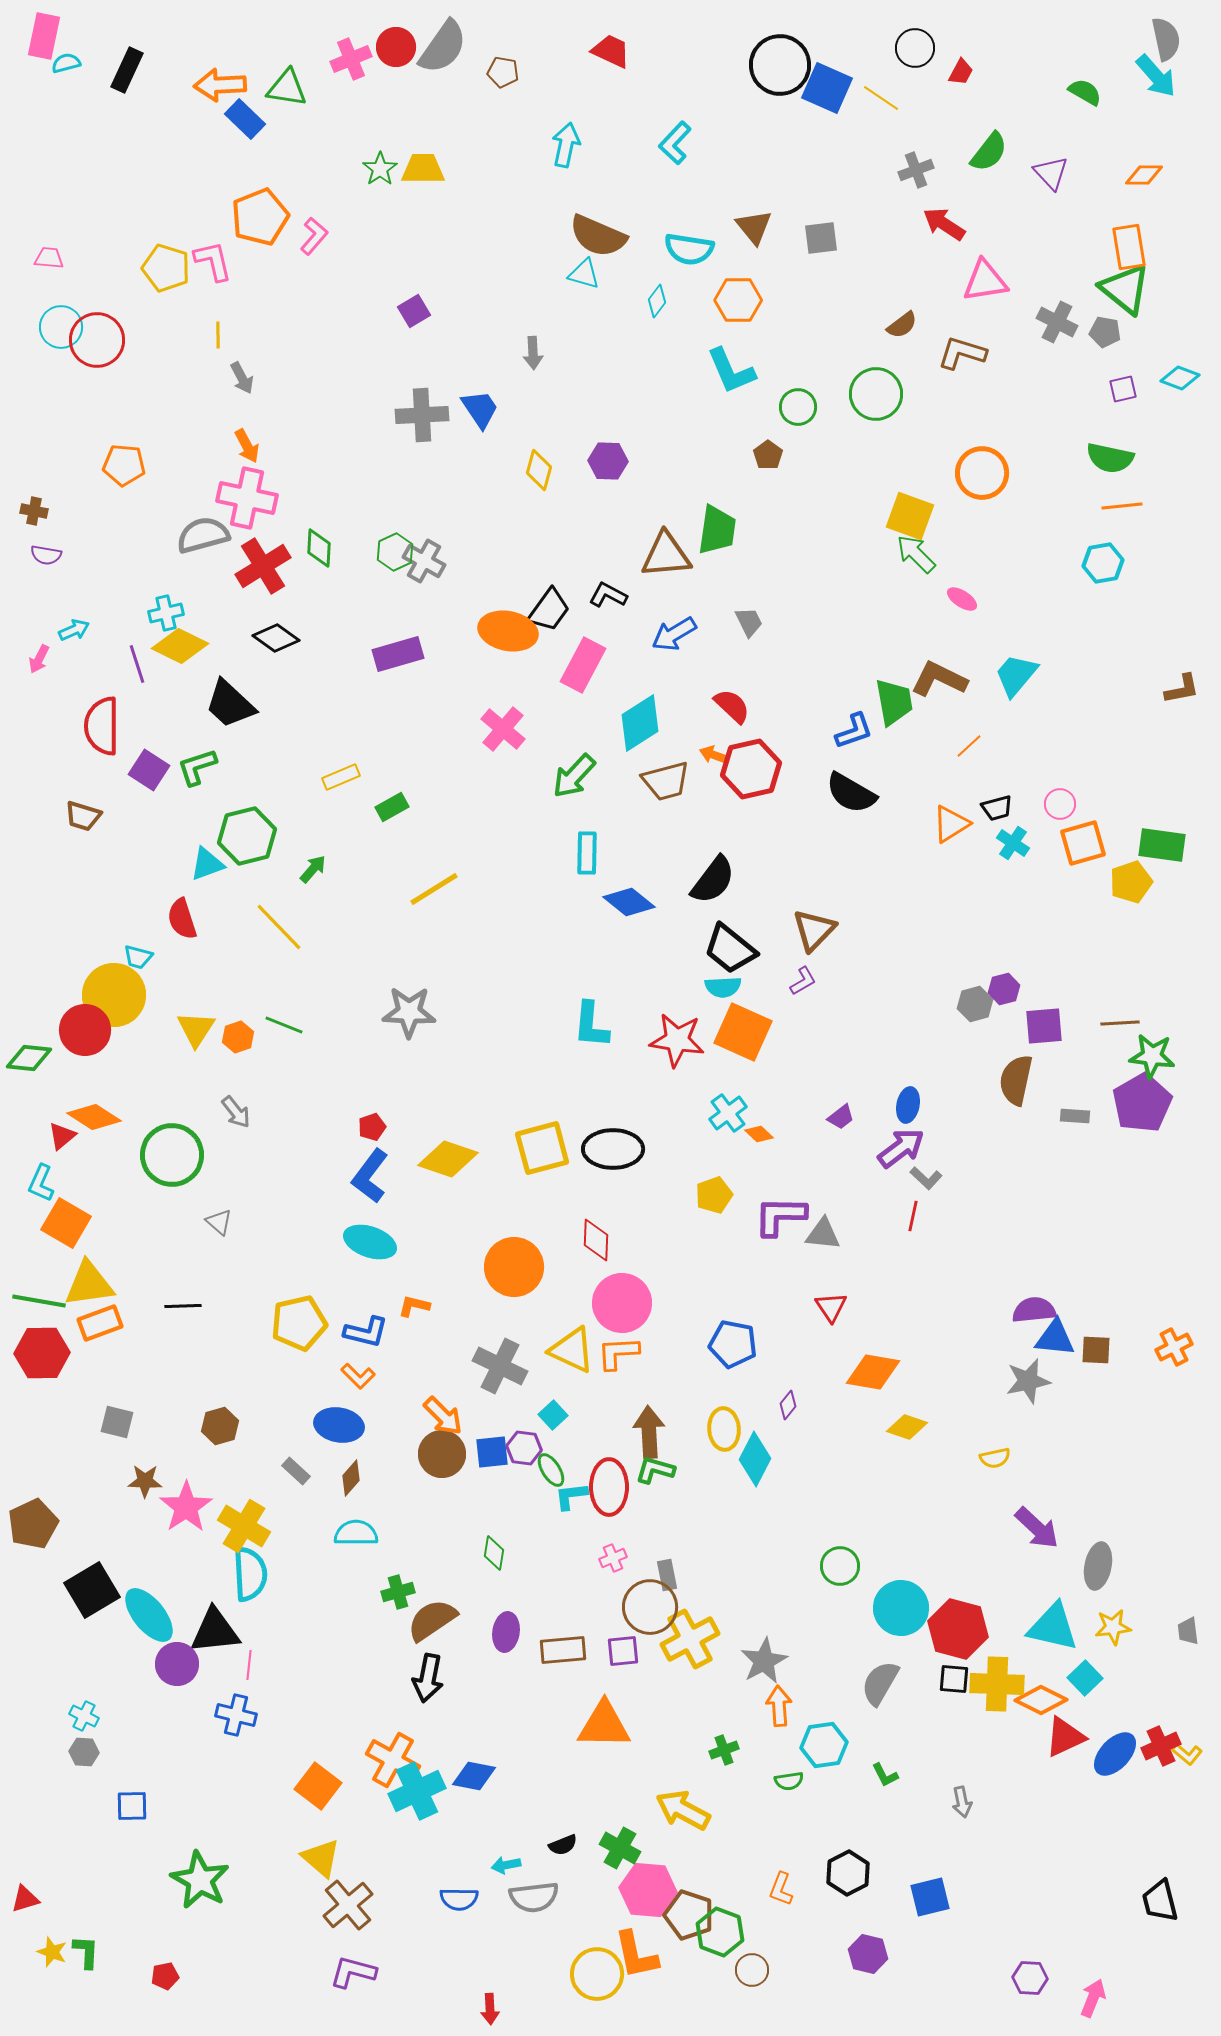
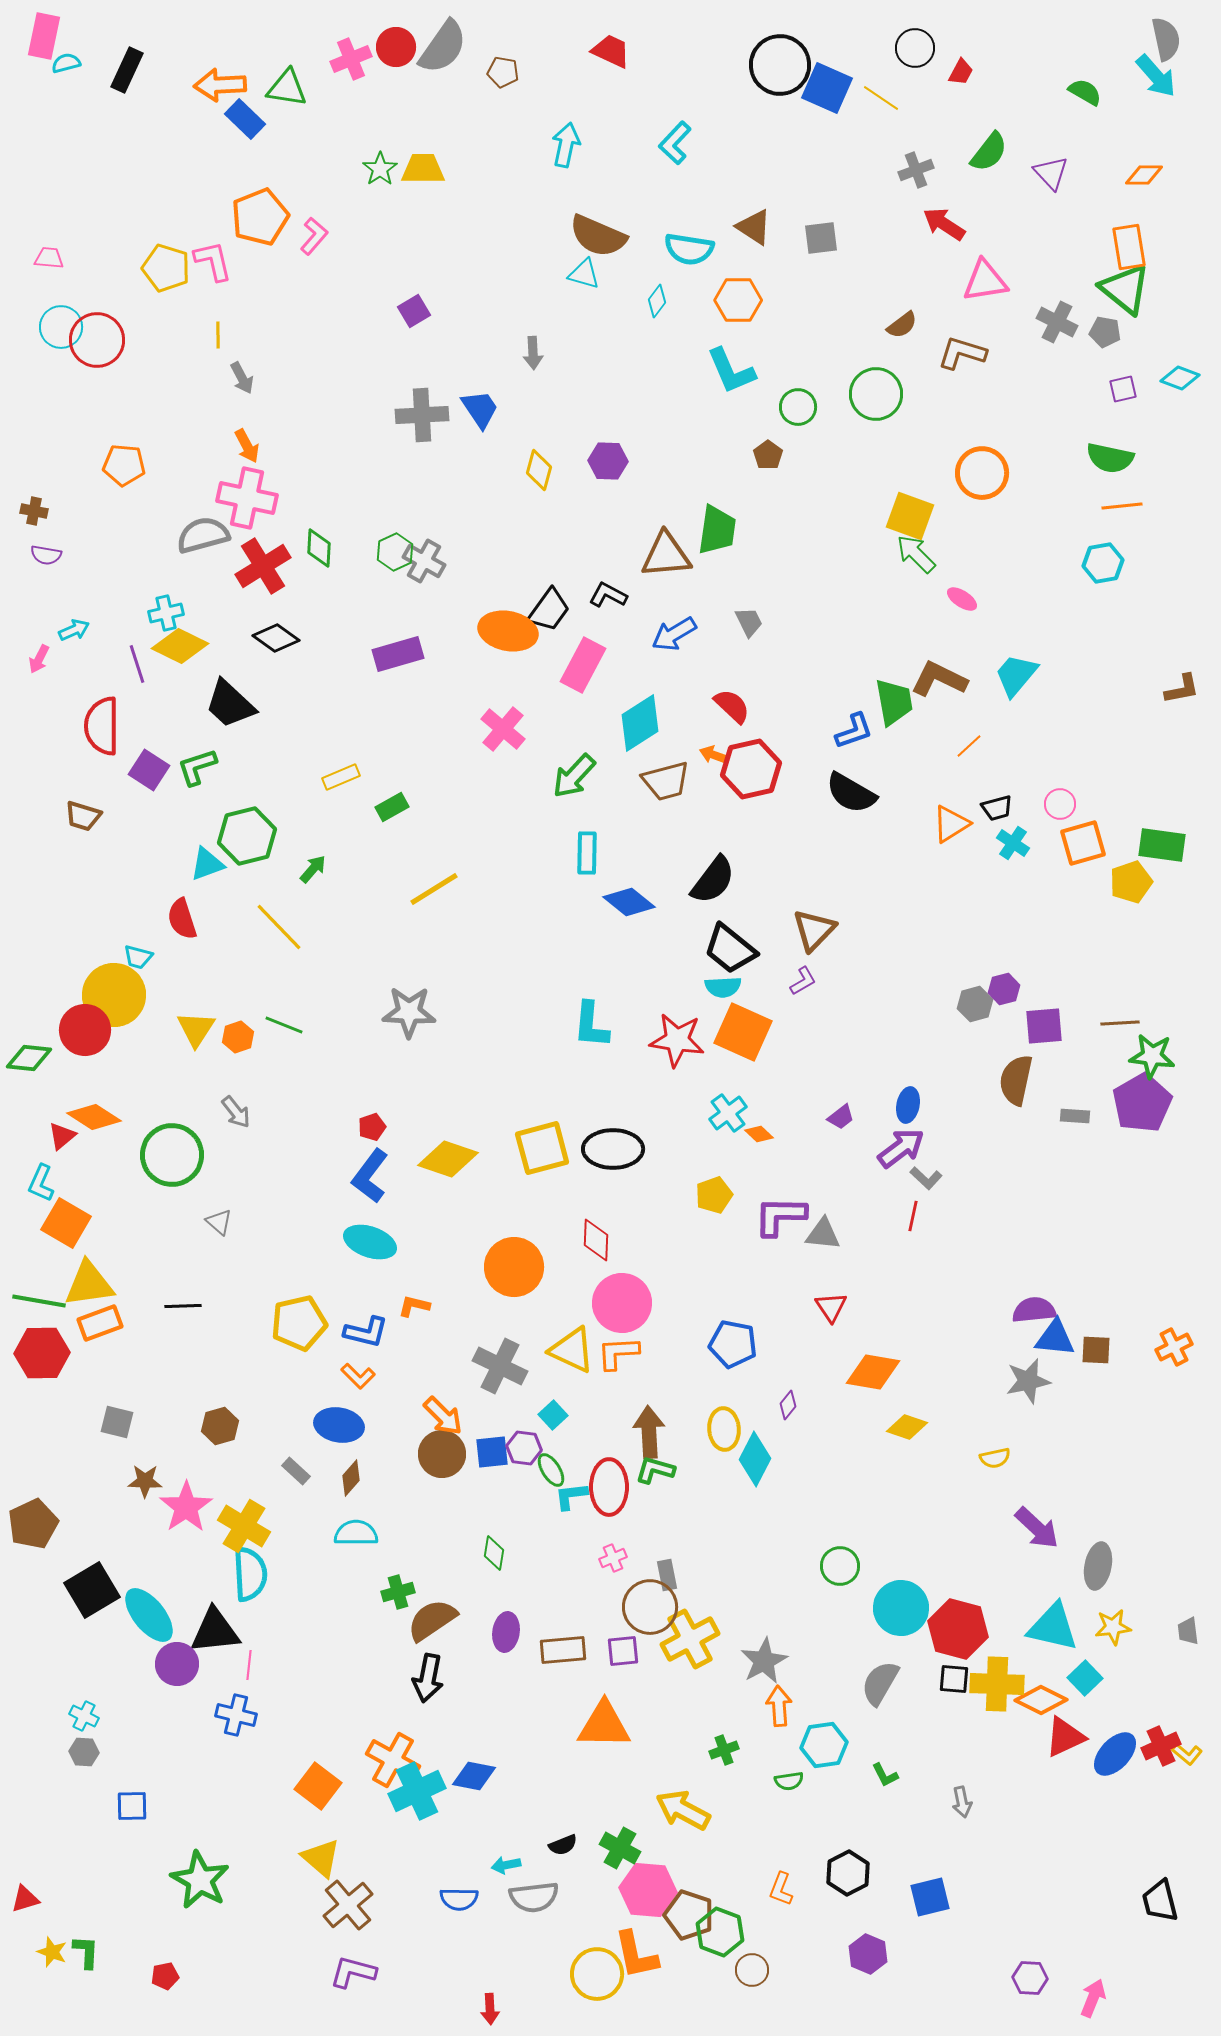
brown triangle at (754, 227): rotated 18 degrees counterclockwise
purple hexagon at (868, 1954): rotated 9 degrees clockwise
